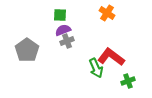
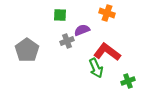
orange cross: rotated 14 degrees counterclockwise
purple semicircle: moved 19 px right
red L-shape: moved 4 px left, 5 px up
